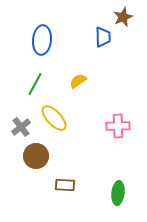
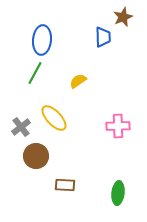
green line: moved 11 px up
